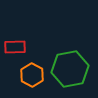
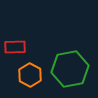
orange hexagon: moved 2 px left
